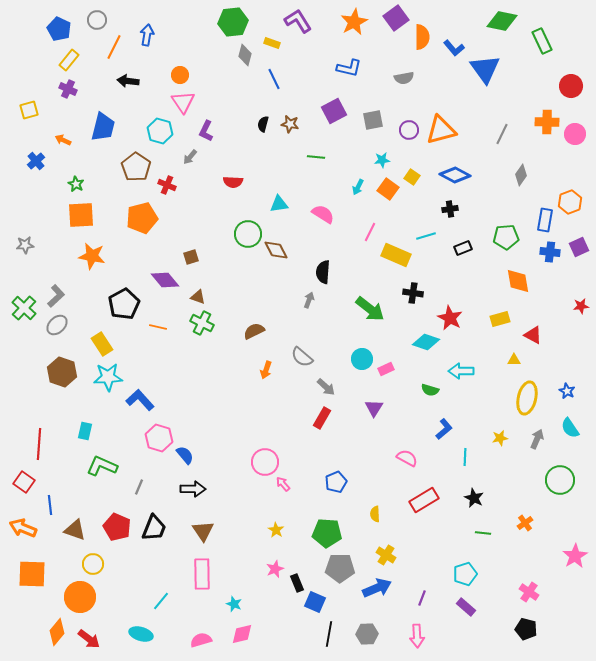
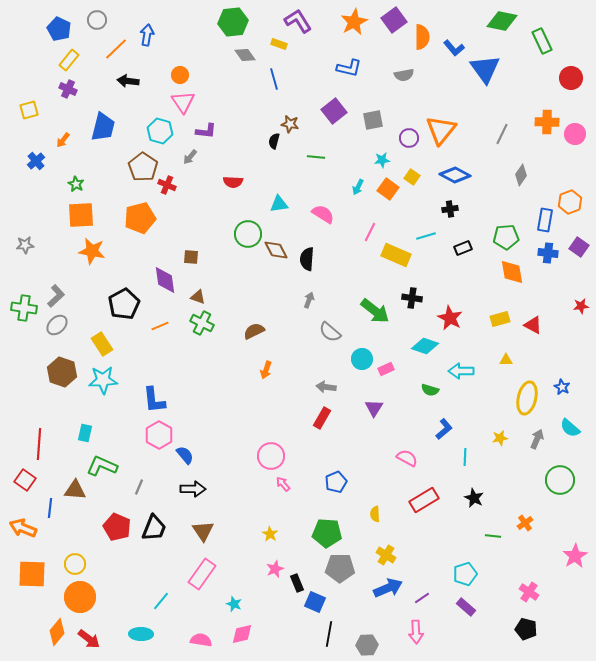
purple square at (396, 18): moved 2 px left, 2 px down
yellow rectangle at (272, 43): moved 7 px right, 1 px down
orange line at (114, 47): moved 2 px right, 2 px down; rotated 20 degrees clockwise
gray diamond at (245, 55): rotated 50 degrees counterclockwise
gray semicircle at (404, 78): moved 3 px up
blue line at (274, 79): rotated 10 degrees clockwise
red circle at (571, 86): moved 8 px up
purple square at (334, 111): rotated 10 degrees counterclockwise
black semicircle at (263, 124): moved 11 px right, 17 px down
purple circle at (409, 130): moved 8 px down
orange triangle at (441, 130): rotated 36 degrees counterclockwise
purple L-shape at (206, 131): rotated 110 degrees counterclockwise
orange arrow at (63, 140): rotated 77 degrees counterclockwise
brown pentagon at (136, 167): moved 7 px right
orange pentagon at (142, 218): moved 2 px left
purple square at (579, 247): rotated 30 degrees counterclockwise
blue cross at (550, 252): moved 2 px left, 1 px down
orange star at (92, 256): moved 5 px up
brown square at (191, 257): rotated 21 degrees clockwise
black semicircle at (323, 272): moved 16 px left, 13 px up
purple diamond at (165, 280): rotated 32 degrees clockwise
orange diamond at (518, 281): moved 6 px left, 9 px up
black cross at (413, 293): moved 1 px left, 5 px down
green cross at (24, 308): rotated 35 degrees counterclockwise
green arrow at (370, 309): moved 5 px right, 2 px down
orange line at (158, 327): moved 2 px right, 1 px up; rotated 36 degrees counterclockwise
red triangle at (533, 335): moved 10 px up
cyan diamond at (426, 342): moved 1 px left, 4 px down
gray semicircle at (302, 357): moved 28 px right, 25 px up
yellow triangle at (514, 360): moved 8 px left
cyan star at (108, 377): moved 5 px left, 3 px down
gray arrow at (326, 387): rotated 144 degrees clockwise
blue star at (567, 391): moved 5 px left, 4 px up
blue L-shape at (140, 400): moved 14 px right; rotated 144 degrees counterclockwise
cyan semicircle at (570, 428): rotated 15 degrees counterclockwise
cyan rectangle at (85, 431): moved 2 px down
pink hexagon at (159, 438): moved 3 px up; rotated 12 degrees clockwise
pink circle at (265, 462): moved 6 px right, 6 px up
red square at (24, 482): moved 1 px right, 2 px up
blue line at (50, 505): moved 3 px down; rotated 12 degrees clockwise
brown triangle at (75, 530): moved 40 px up; rotated 15 degrees counterclockwise
yellow star at (276, 530): moved 6 px left, 4 px down
green line at (483, 533): moved 10 px right, 3 px down
yellow circle at (93, 564): moved 18 px left
pink rectangle at (202, 574): rotated 36 degrees clockwise
blue arrow at (377, 588): moved 11 px right
purple line at (422, 598): rotated 35 degrees clockwise
cyan ellipse at (141, 634): rotated 15 degrees counterclockwise
gray hexagon at (367, 634): moved 11 px down
pink arrow at (417, 636): moved 1 px left, 4 px up
pink semicircle at (201, 640): rotated 25 degrees clockwise
